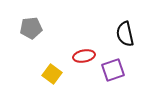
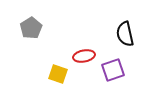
gray pentagon: rotated 25 degrees counterclockwise
yellow square: moved 6 px right; rotated 18 degrees counterclockwise
